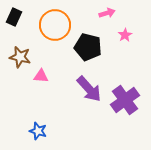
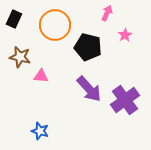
pink arrow: rotated 49 degrees counterclockwise
black rectangle: moved 2 px down
blue star: moved 2 px right
